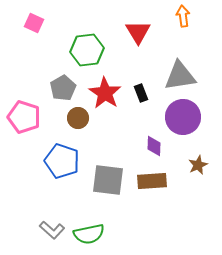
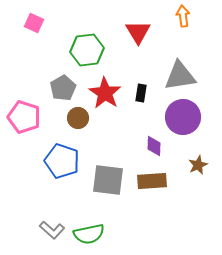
black rectangle: rotated 30 degrees clockwise
